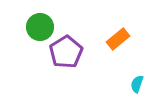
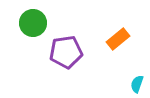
green circle: moved 7 px left, 4 px up
purple pentagon: rotated 24 degrees clockwise
